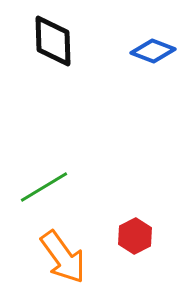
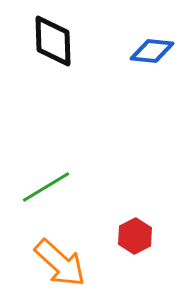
blue diamond: moved 1 px left; rotated 15 degrees counterclockwise
green line: moved 2 px right
orange arrow: moved 3 px left, 6 px down; rotated 12 degrees counterclockwise
